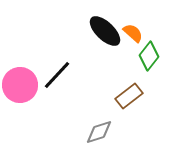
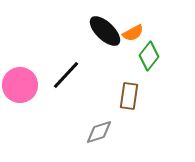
orange semicircle: rotated 110 degrees clockwise
black line: moved 9 px right
brown rectangle: rotated 44 degrees counterclockwise
